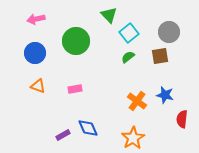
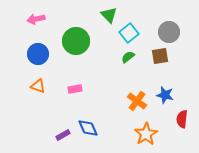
blue circle: moved 3 px right, 1 px down
orange star: moved 13 px right, 4 px up
